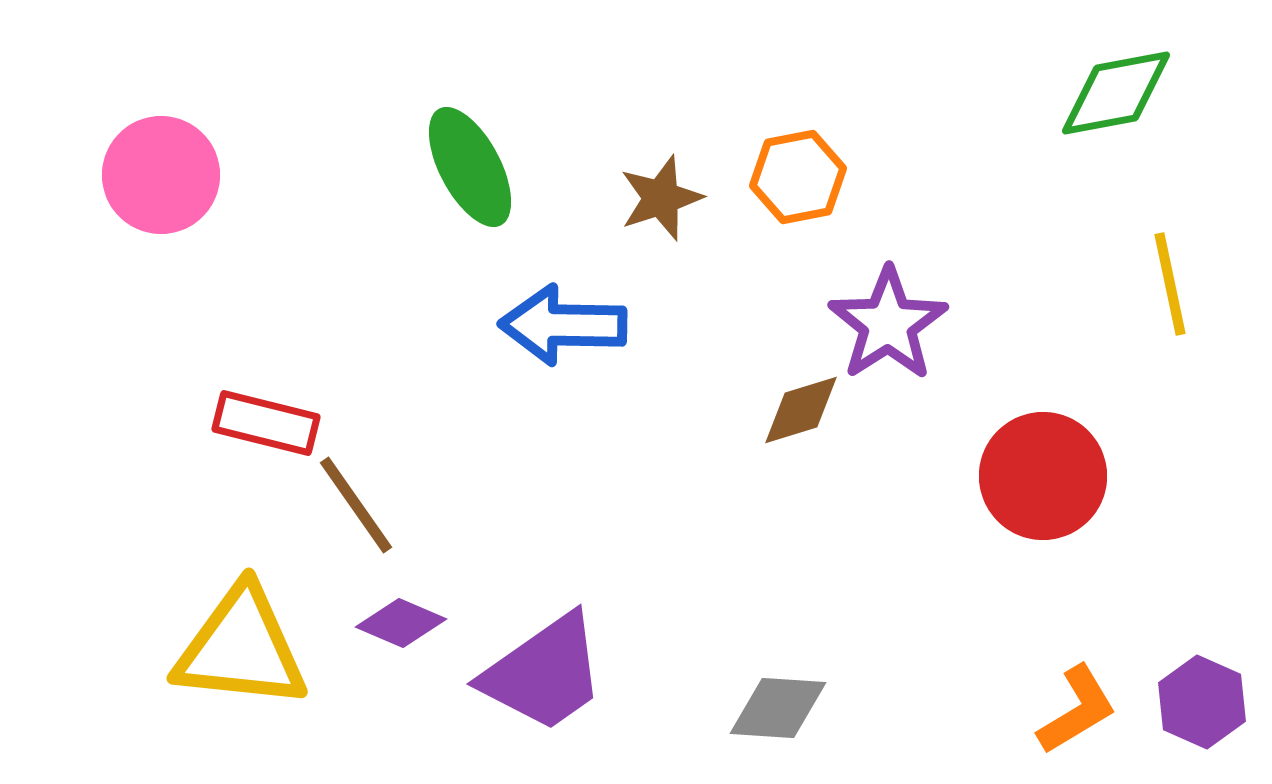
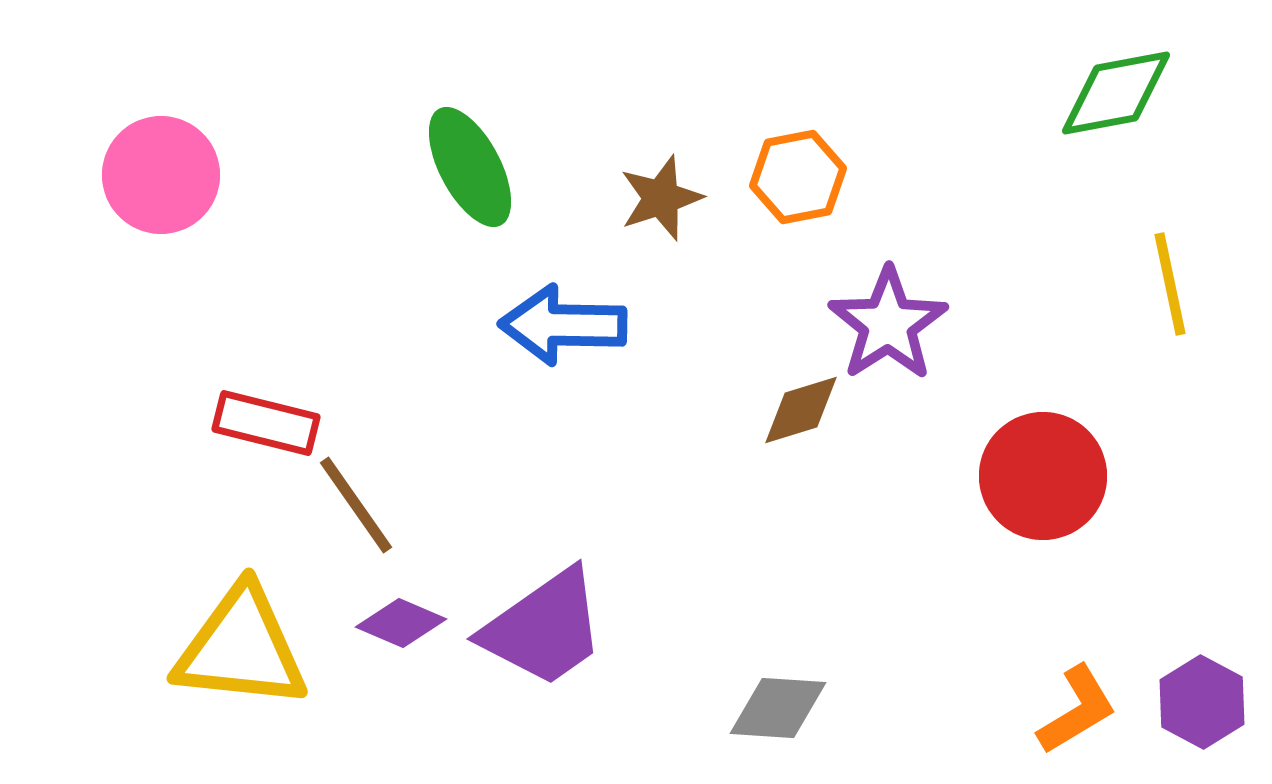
purple trapezoid: moved 45 px up
purple hexagon: rotated 4 degrees clockwise
